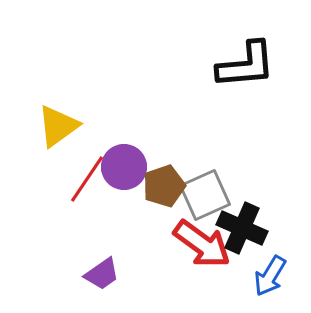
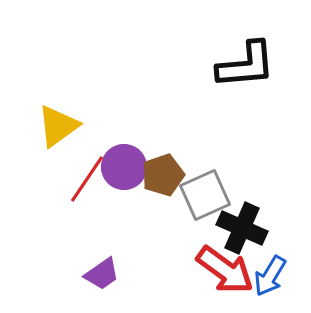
brown pentagon: moved 1 px left, 11 px up
red arrow: moved 23 px right, 26 px down
